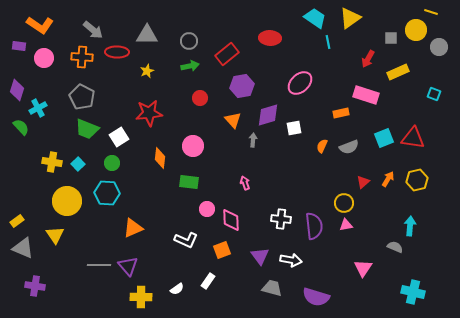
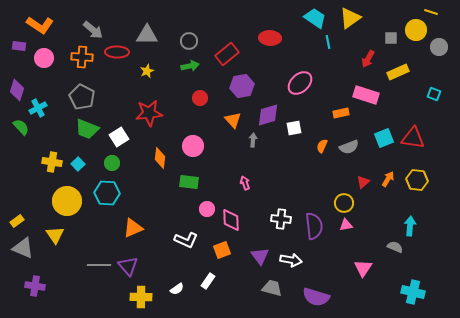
yellow hexagon at (417, 180): rotated 20 degrees clockwise
